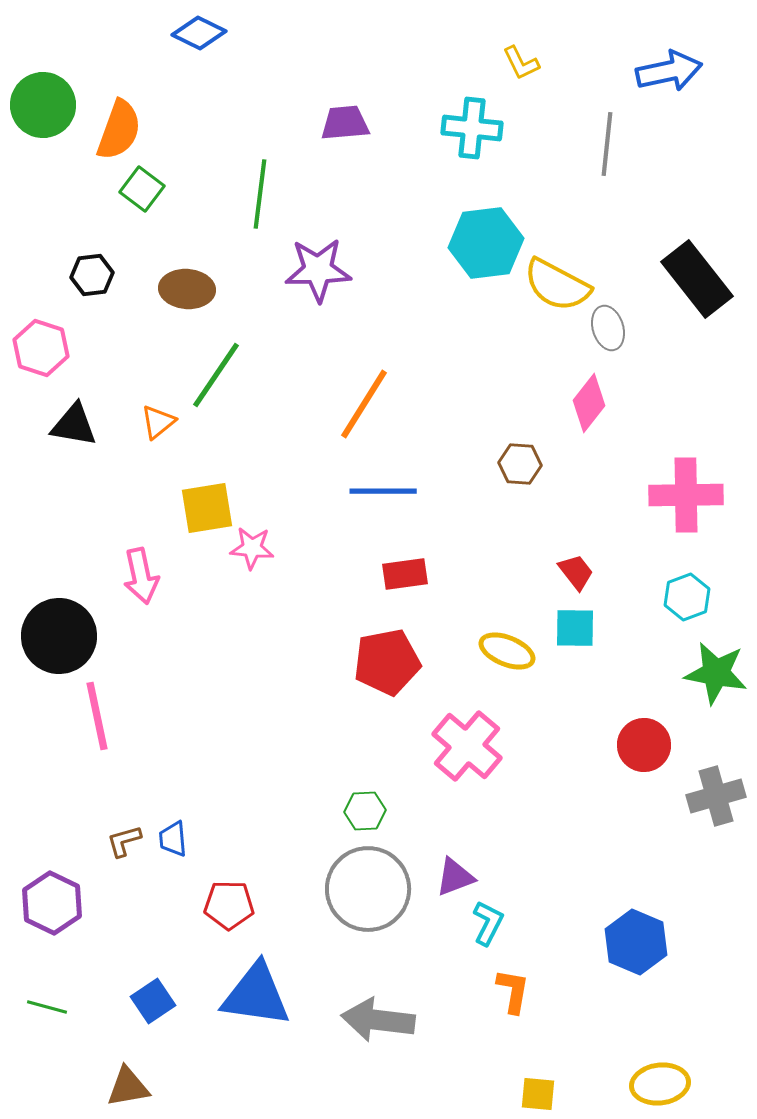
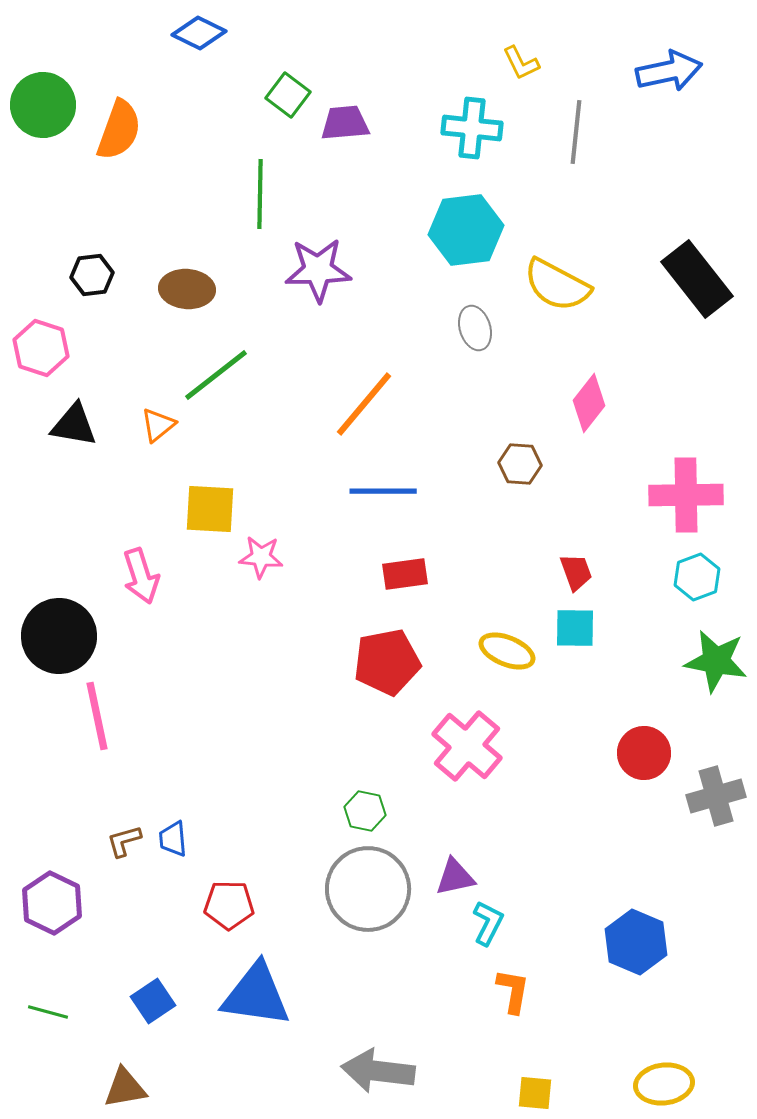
gray line at (607, 144): moved 31 px left, 12 px up
green square at (142, 189): moved 146 px right, 94 px up
green line at (260, 194): rotated 6 degrees counterclockwise
cyan hexagon at (486, 243): moved 20 px left, 13 px up
gray ellipse at (608, 328): moved 133 px left
green line at (216, 375): rotated 18 degrees clockwise
orange line at (364, 404): rotated 8 degrees clockwise
orange triangle at (158, 422): moved 3 px down
yellow square at (207, 508): moved 3 px right, 1 px down; rotated 12 degrees clockwise
pink star at (252, 548): moved 9 px right, 9 px down
red trapezoid at (576, 572): rotated 18 degrees clockwise
pink arrow at (141, 576): rotated 6 degrees counterclockwise
cyan hexagon at (687, 597): moved 10 px right, 20 px up
green star at (716, 673): moved 12 px up
red circle at (644, 745): moved 8 px down
green hexagon at (365, 811): rotated 15 degrees clockwise
purple triangle at (455, 877): rotated 9 degrees clockwise
green line at (47, 1007): moved 1 px right, 5 px down
gray arrow at (378, 1020): moved 51 px down
yellow ellipse at (660, 1084): moved 4 px right
brown triangle at (128, 1087): moved 3 px left, 1 px down
yellow square at (538, 1094): moved 3 px left, 1 px up
